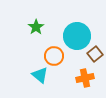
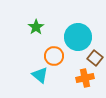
cyan circle: moved 1 px right, 1 px down
brown square: moved 4 px down; rotated 14 degrees counterclockwise
